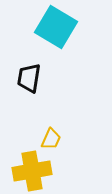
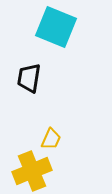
cyan square: rotated 9 degrees counterclockwise
yellow cross: rotated 12 degrees counterclockwise
